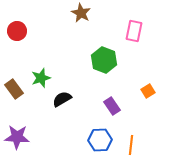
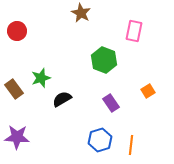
purple rectangle: moved 1 px left, 3 px up
blue hexagon: rotated 15 degrees counterclockwise
